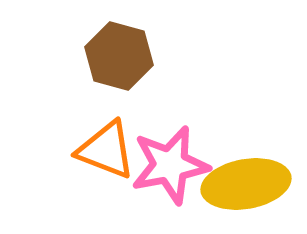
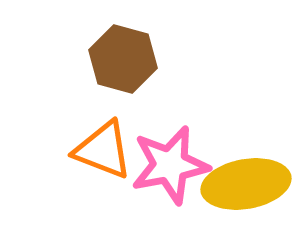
brown hexagon: moved 4 px right, 3 px down
orange triangle: moved 3 px left
